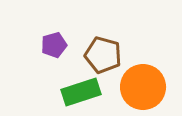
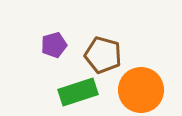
orange circle: moved 2 px left, 3 px down
green rectangle: moved 3 px left
